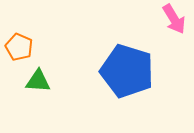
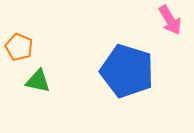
pink arrow: moved 4 px left, 1 px down
green triangle: rotated 8 degrees clockwise
